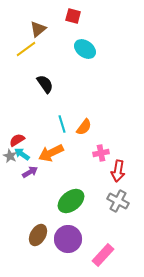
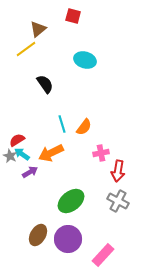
cyan ellipse: moved 11 px down; rotated 20 degrees counterclockwise
